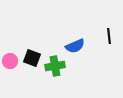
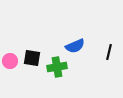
black line: moved 16 px down; rotated 21 degrees clockwise
black square: rotated 12 degrees counterclockwise
green cross: moved 2 px right, 1 px down
